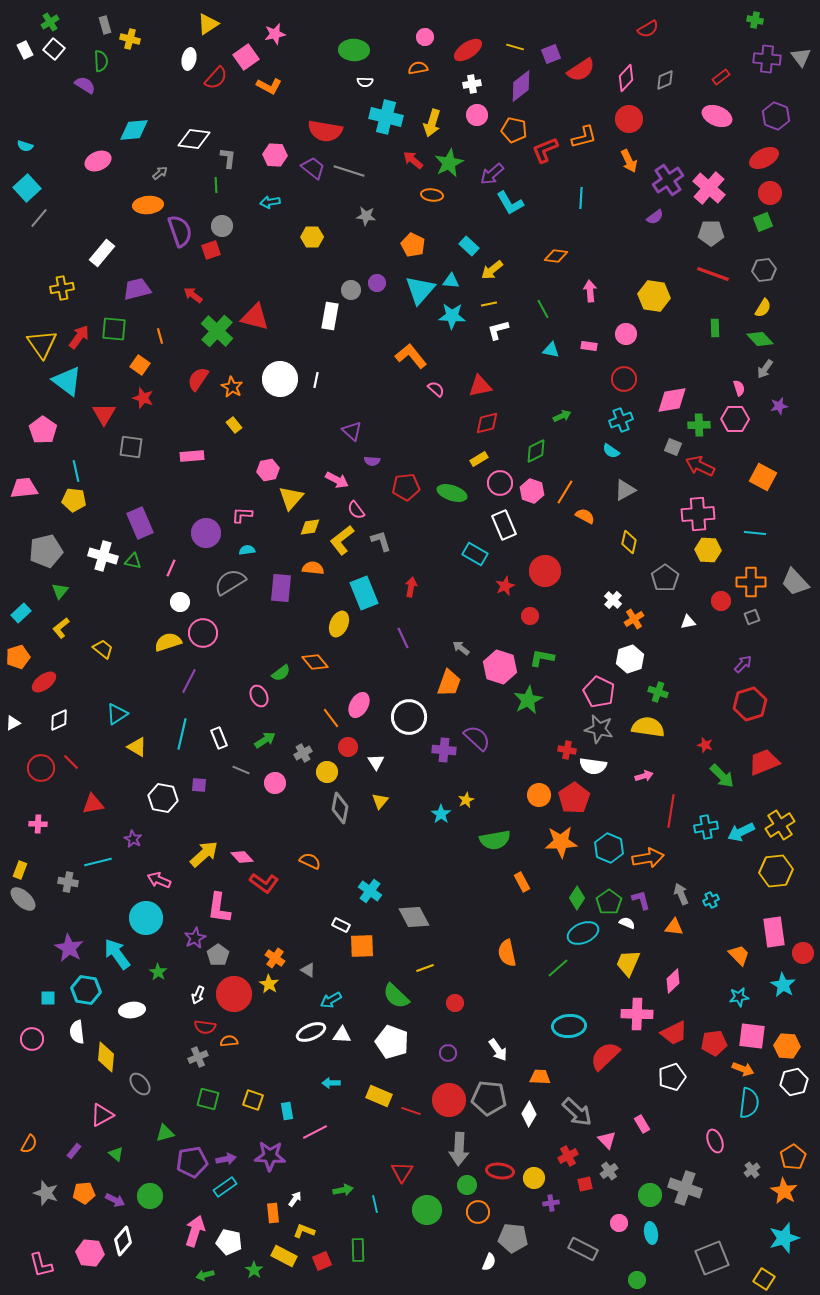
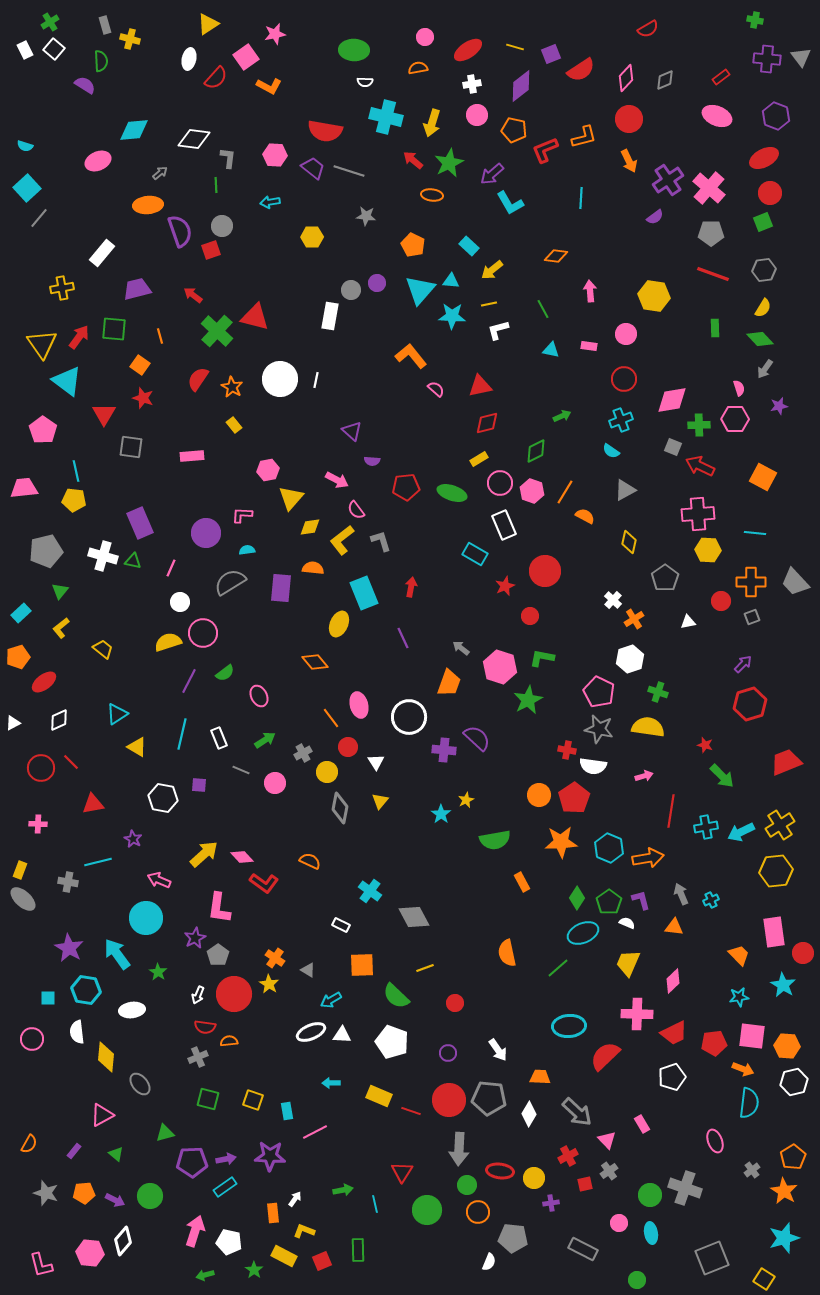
green semicircle at (281, 673): moved 56 px left
pink ellipse at (359, 705): rotated 45 degrees counterclockwise
red trapezoid at (764, 762): moved 22 px right
orange square at (362, 946): moved 19 px down
purple pentagon at (192, 1162): rotated 8 degrees clockwise
